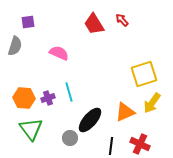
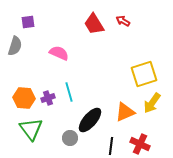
red arrow: moved 1 px right, 1 px down; rotated 16 degrees counterclockwise
